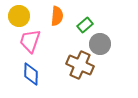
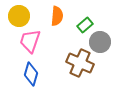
gray circle: moved 2 px up
brown cross: moved 2 px up
blue diamond: rotated 15 degrees clockwise
